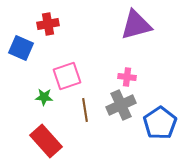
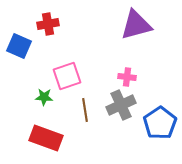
blue square: moved 2 px left, 2 px up
red rectangle: moved 3 px up; rotated 28 degrees counterclockwise
